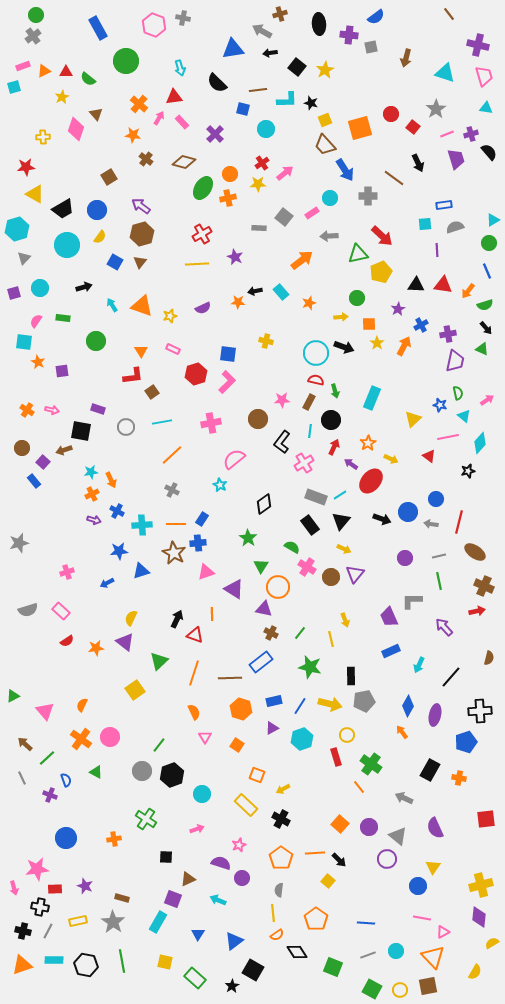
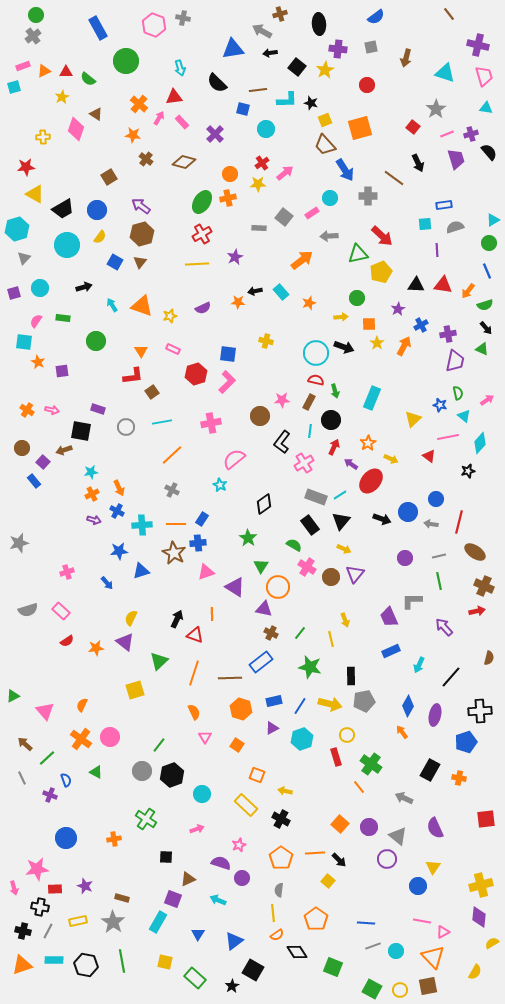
purple cross at (349, 35): moved 11 px left, 14 px down
brown triangle at (96, 114): rotated 16 degrees counterclockwise
red circle at (391, 114): moved 24 px left, 29 px up
green ellipse at (203, 188): moved 1 px left, 14 px down
purple star at (235, 257): rotated 21 degrees clockwise
brown circle at (258, 419): moved 2 px right, 3 px up
orange arrow at (111, 480): moved 8 px right, 8 px down
green semicircle at (292, 547): moved 2 px right, 2 px up
blue arrow at (107, 583): rotated 104 degrees counterclockwise
purple triangle at (234, 589): moved 1 px right, 2 px up
yellow square at (135, 690): rotated 18 degrees clockwise
yellow arrow at (283, 789): moved 2 px right, 2 px down; rotated 40 degrees clockwise
pink line at (422, 918): moved 3 px down
gray line at (368, 955): moved 5 px right, 9 px up
